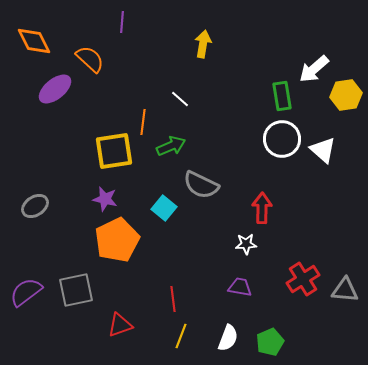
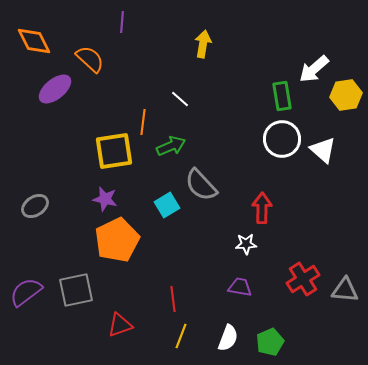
gray semicircle: rotated 21 degrees clockwise
cyan square: moved 3 px right, 3 px up; rotated 20 degrees clockwise
